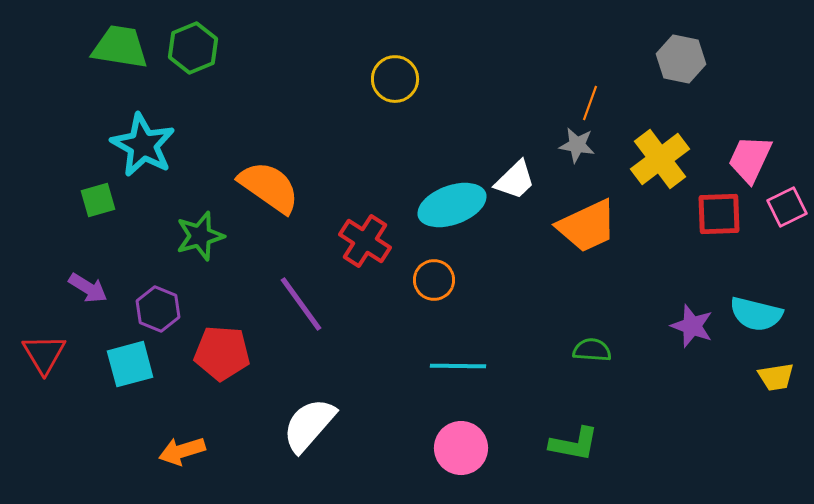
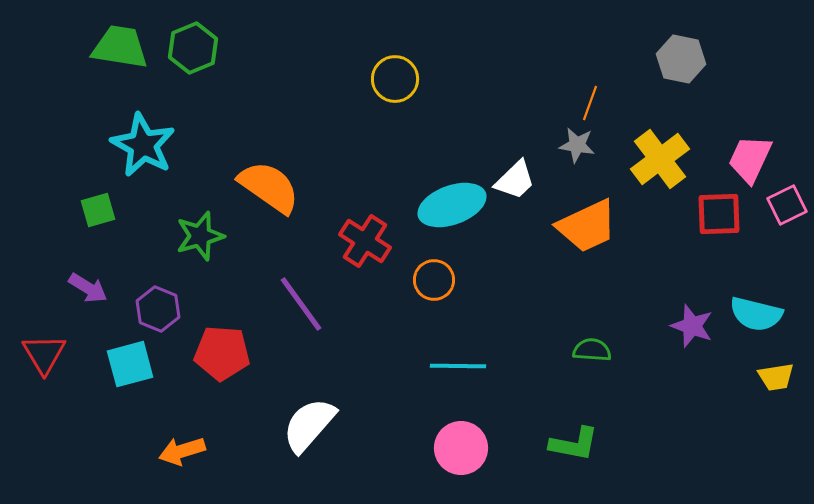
green square: moved 10 px down
pink square: moved 2 px up
